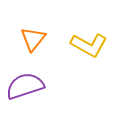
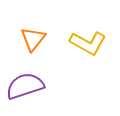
yellow L-shape: moved 1 px left, 2 px up
